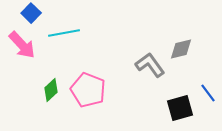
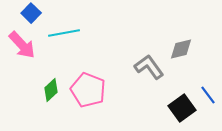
gray L-shape: moved 1 px left, 2 px down
blue line: moved 2 px down
black square: moved 2 px right; rotated 20 degrees counterclockwise
